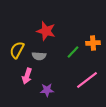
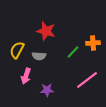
pink arrow: moved 1 px left
